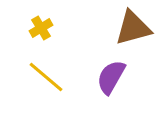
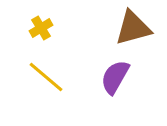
purple semicircle: moved 4 px right
